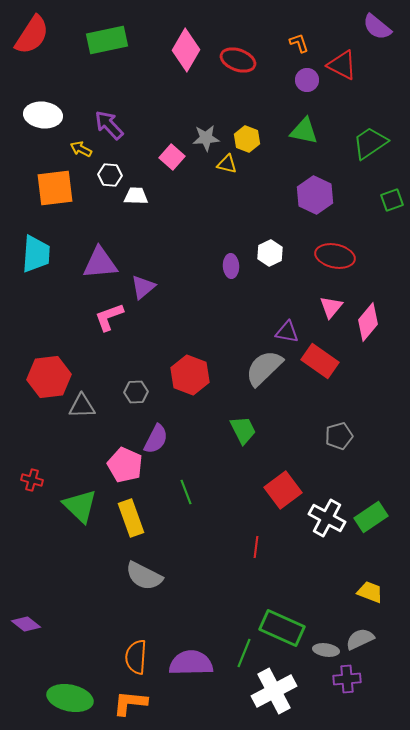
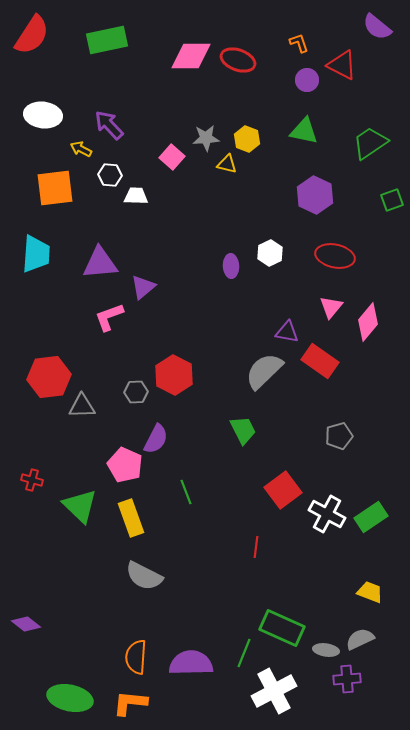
pink diamond at (186, 50): moved 5 px right, 6 px down; rotated 60 degrees clockwise
gray semicircle at (264, 368): moved 3 px down
red hexagon at (190, 375): moved 16 px left; rotated 6 degrees clockwise
white cross at (327, 518): moved 4 px up
